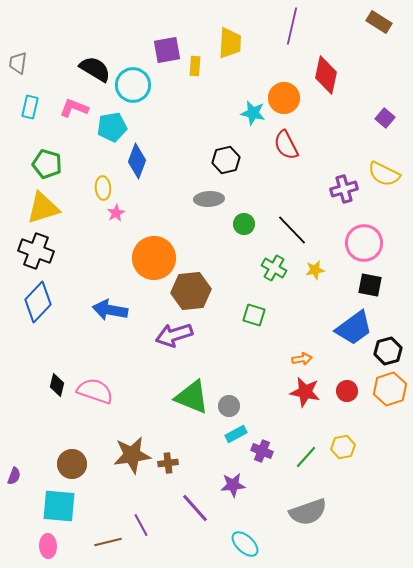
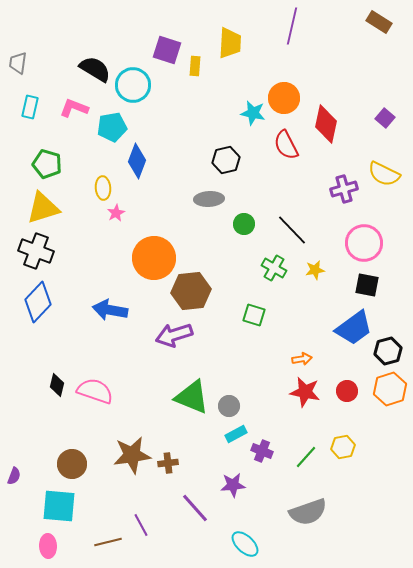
purple square at (167, 50): rotated 28 degrees clockwise
red diamond at (326, 75): moved 49 px down
black square at (370, 285): moved 3 px left
